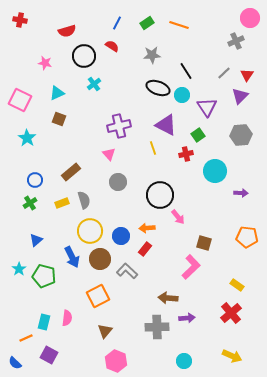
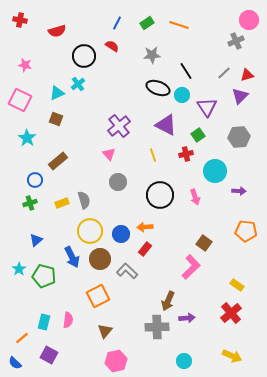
pink circle at (250, 18): moved 1 px left, 2 px down
red semicircle at (67, 31): moved 10 px left
pink star at (45, 63): moved 20 px left, 2 px down
red triangle at (247, 75): rotated 40 degrees clockwise
cyan cross at (94, 84): moved 16 px left
brown square at (59, 119): moved 3 px left
purple cross at (119, 126): rotated 25 degrees counterclockwise
gray hexagon at (241, 135): moved 2 px left, 2 px down
yellow line at (153, 148): moved 7 px down
brown rectangle at (71, 172): moved 13 px left, 11 px up
purple arrow at (241, 193): moved 2 px left, 2 px up
green cross at (30, 203): rotated 16 degrees clockwise
pink arrow at (178, 217): moved 17 px right, 20 px up; rotated 21 degrees clockwise
orange arrow at (147, 228): moved 2 px left, 1 px up
blue circle at (121, 236): moved 2 px up
orange pentagon at (247, 237): moved 1 px left, 6 px up
brown square at (204, 243): rotated 21 degrees clockwise
brown arrow at (168, 298): moved 3 px down; rotated 72 degrees counterclockwise
pink semicircle at (67, 318): moved 1 px right, 2 px down
orange line at (26, 338): moved 4 px left; rotated 16 degrees counterclockwise
pink hexagon at (116, 361): rotated 25 degrees clockwise
